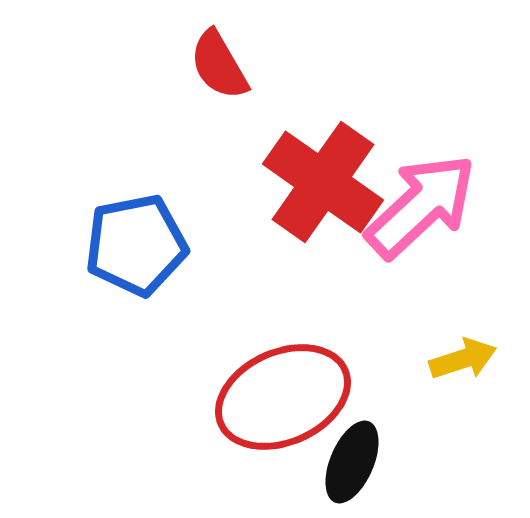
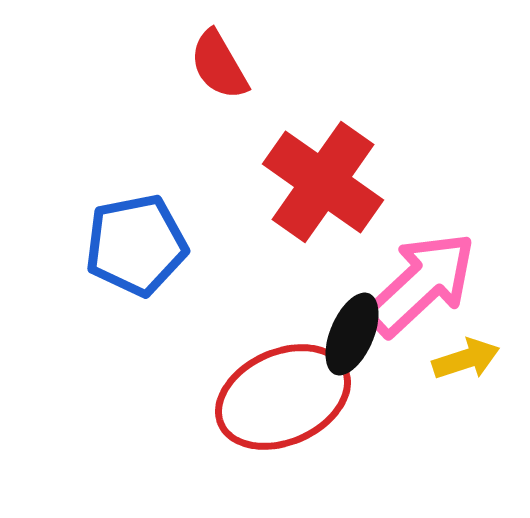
pink arrow: moved 78 px down
yellow arrow: moved 3 px right
black ellipse: moved 128 px up
